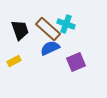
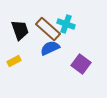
purple square: moved 5 px right, 2 px down; rotated 30 degrees counterclockwise
